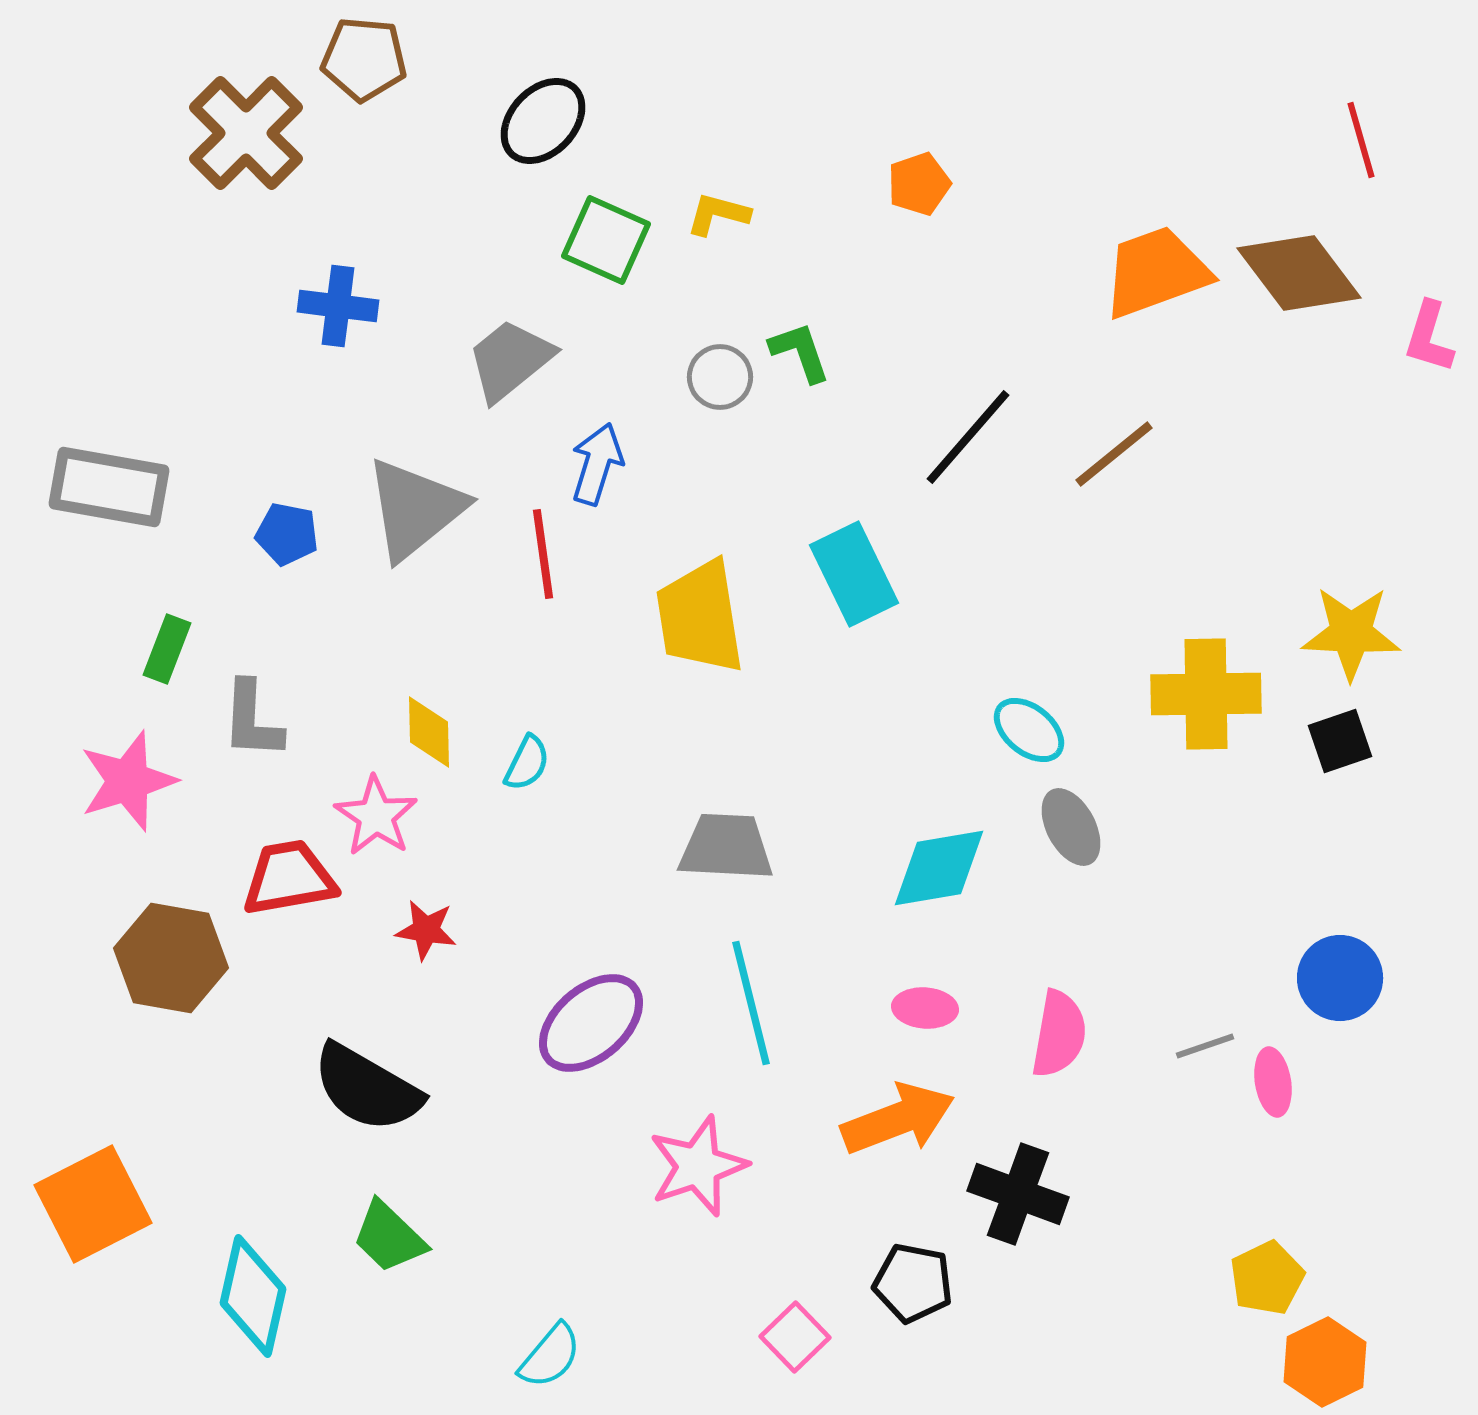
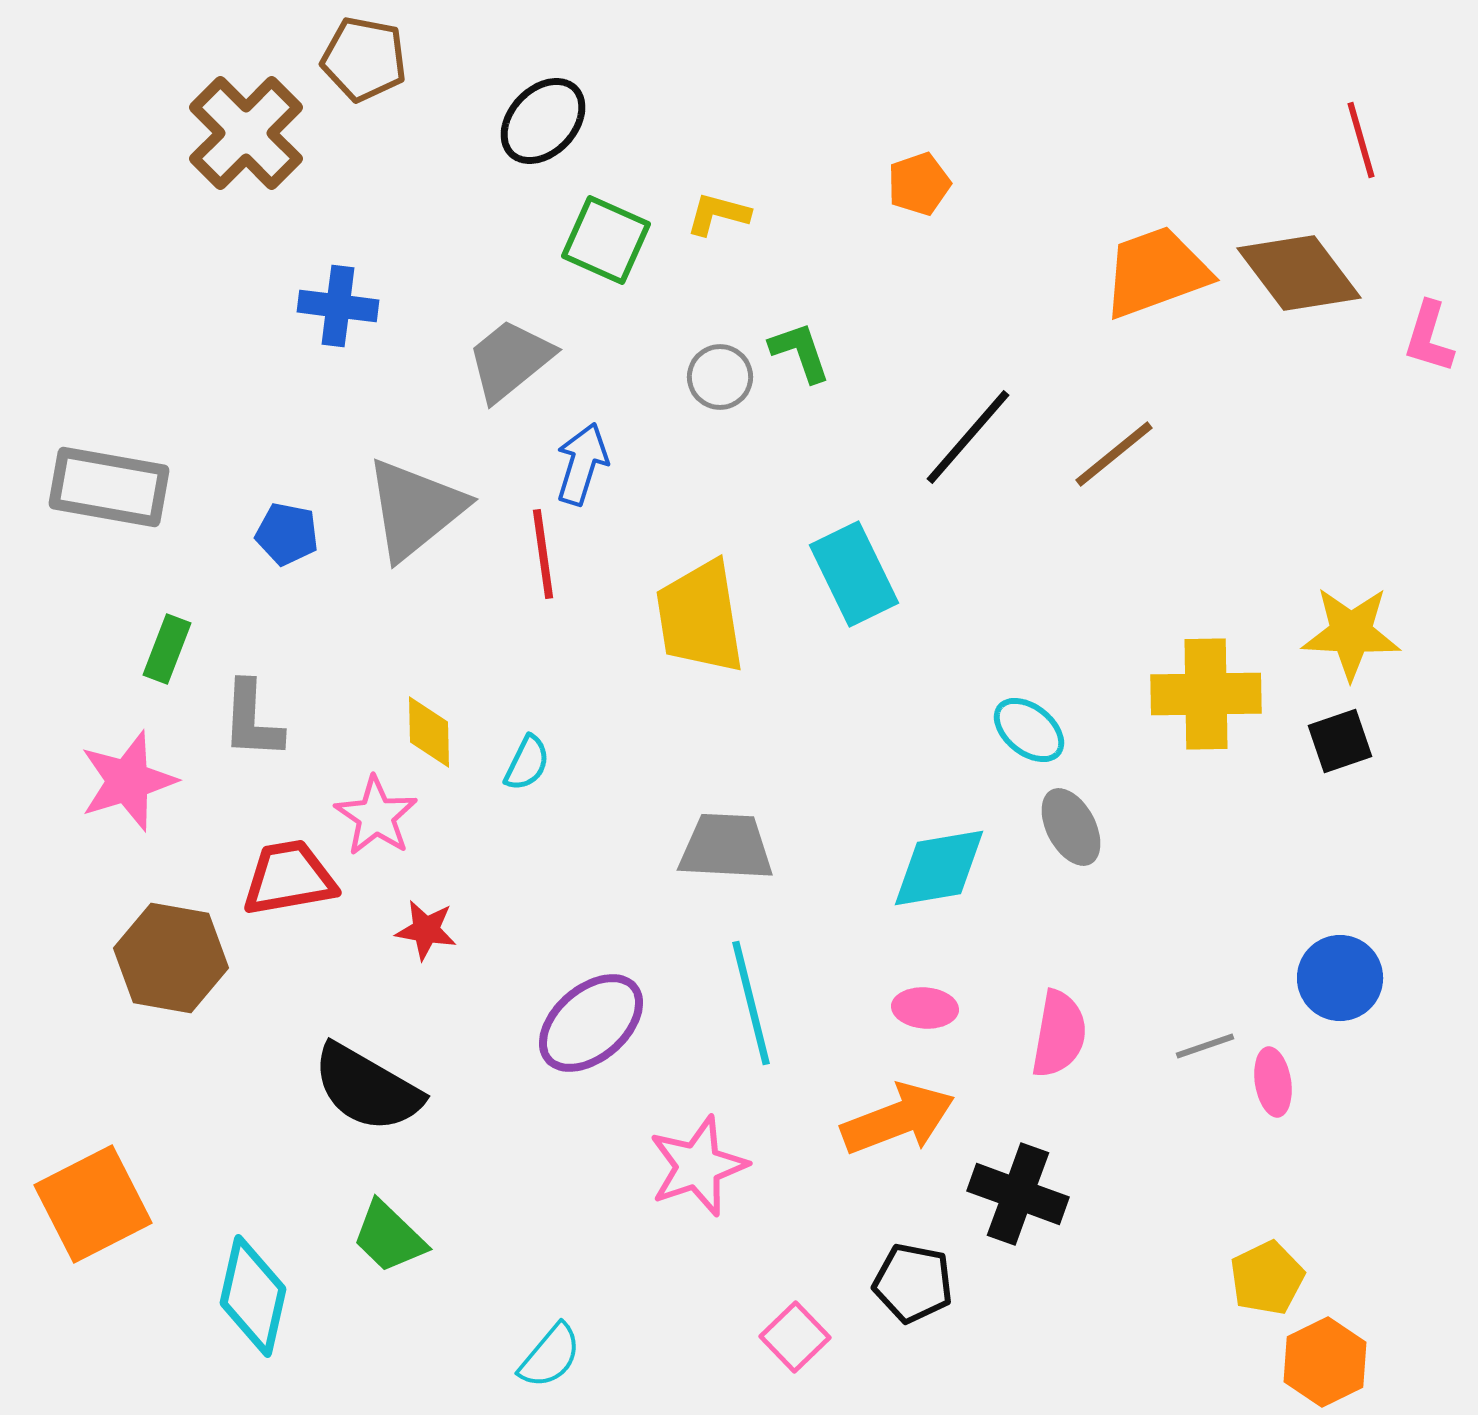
brown pentagon at (364, 59): rotated 6 degrees clockwise
blue arrow at (597, 464): moved 15 px left
